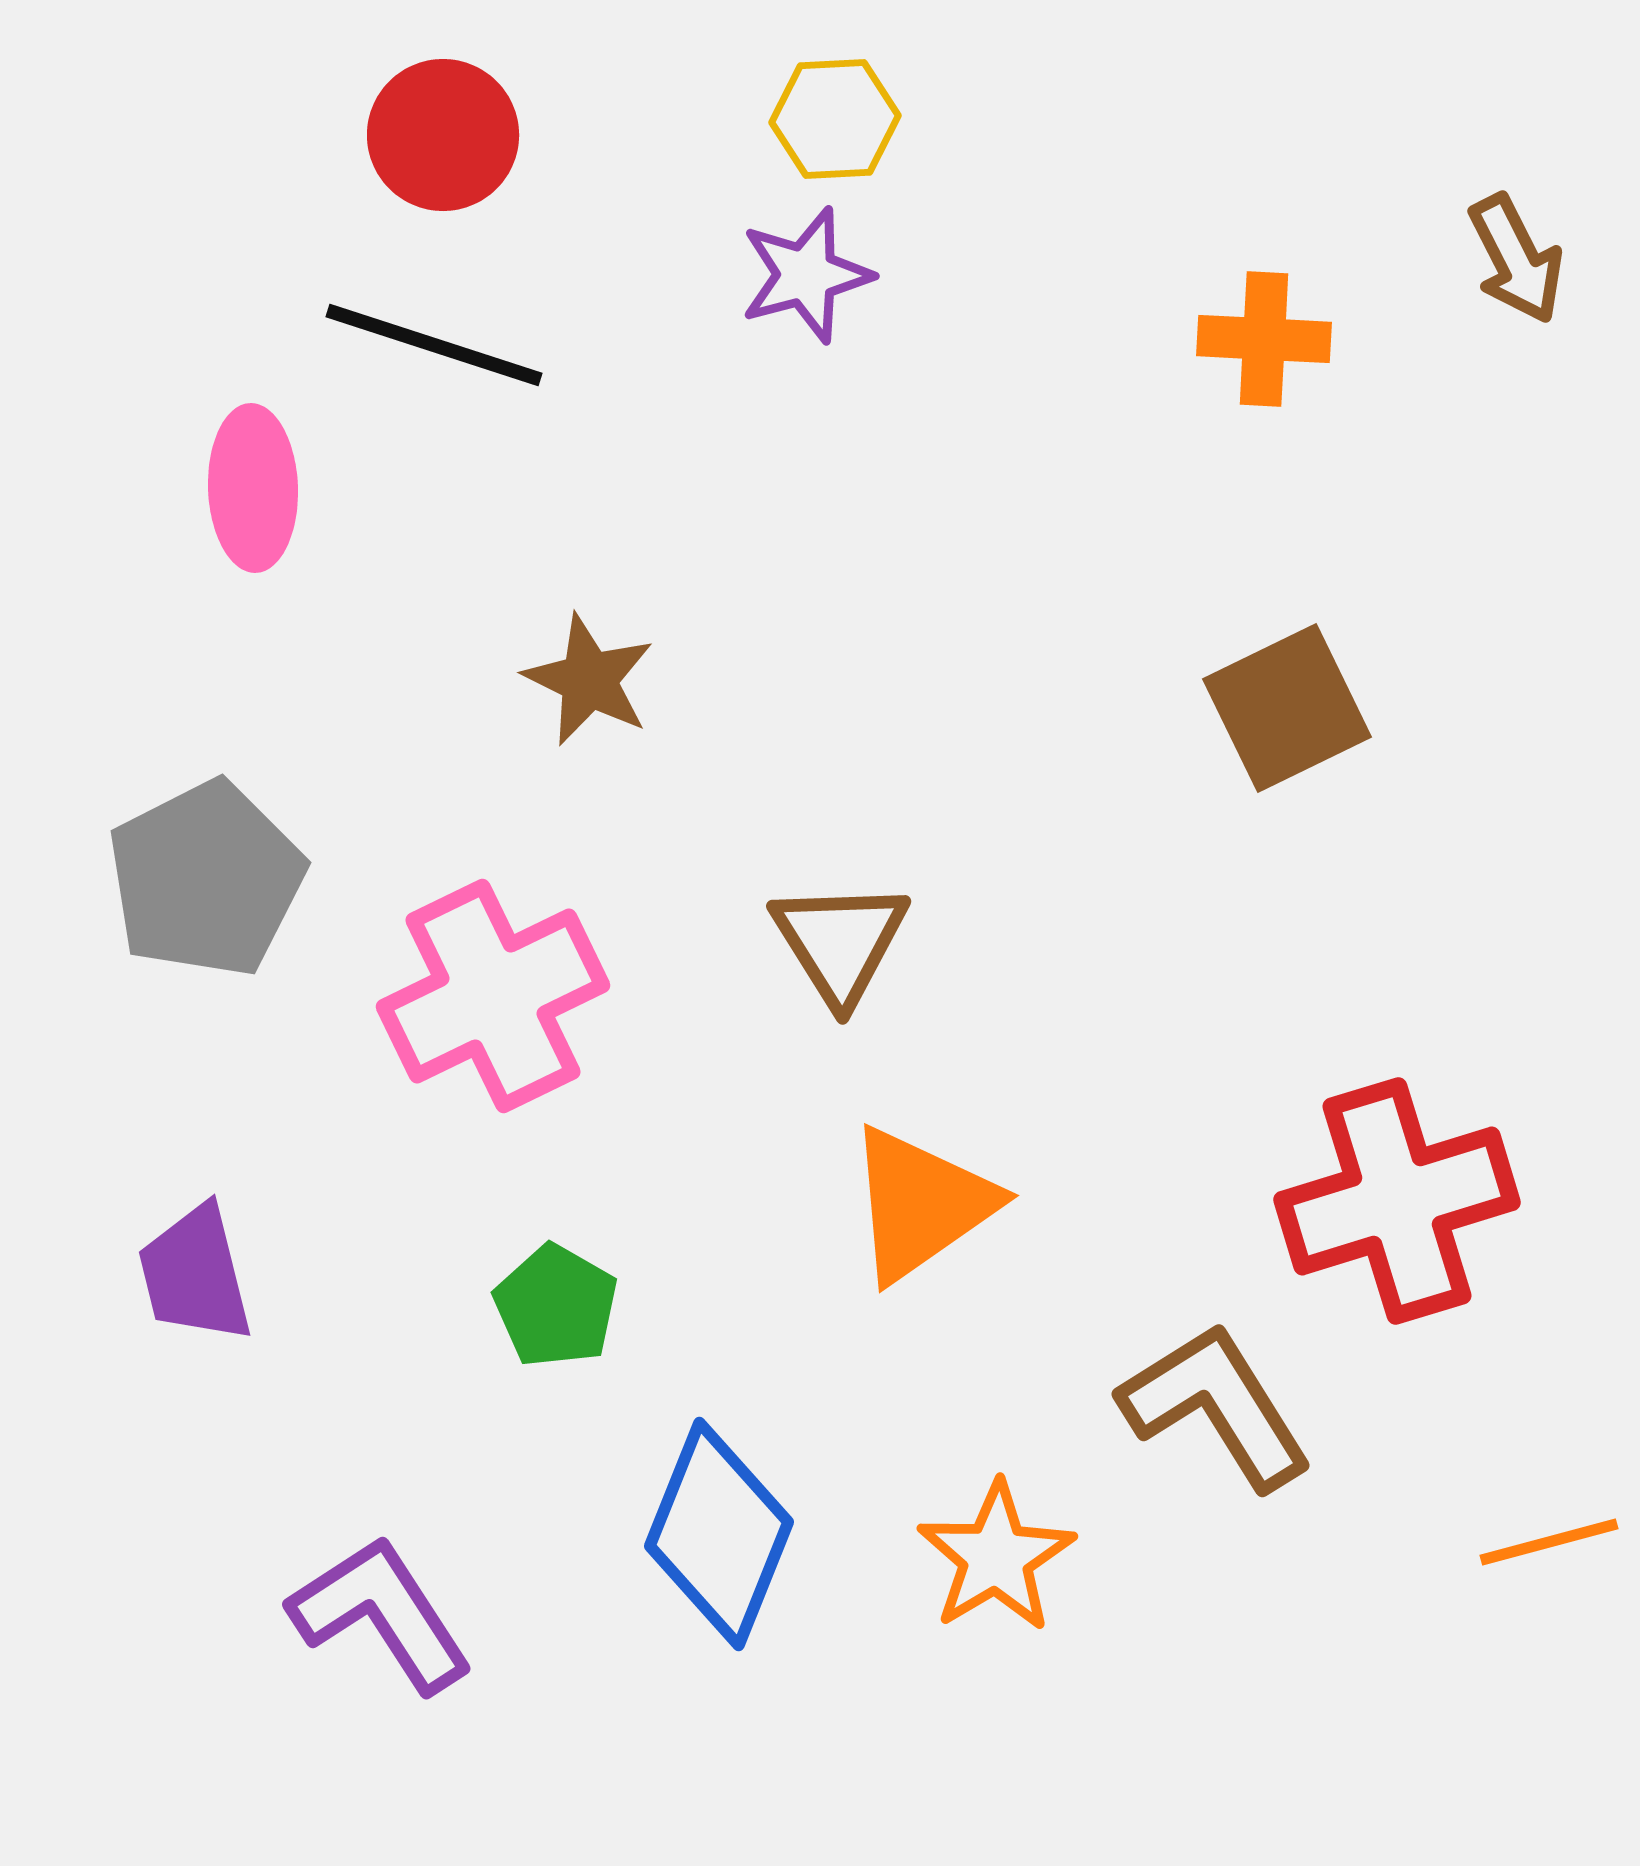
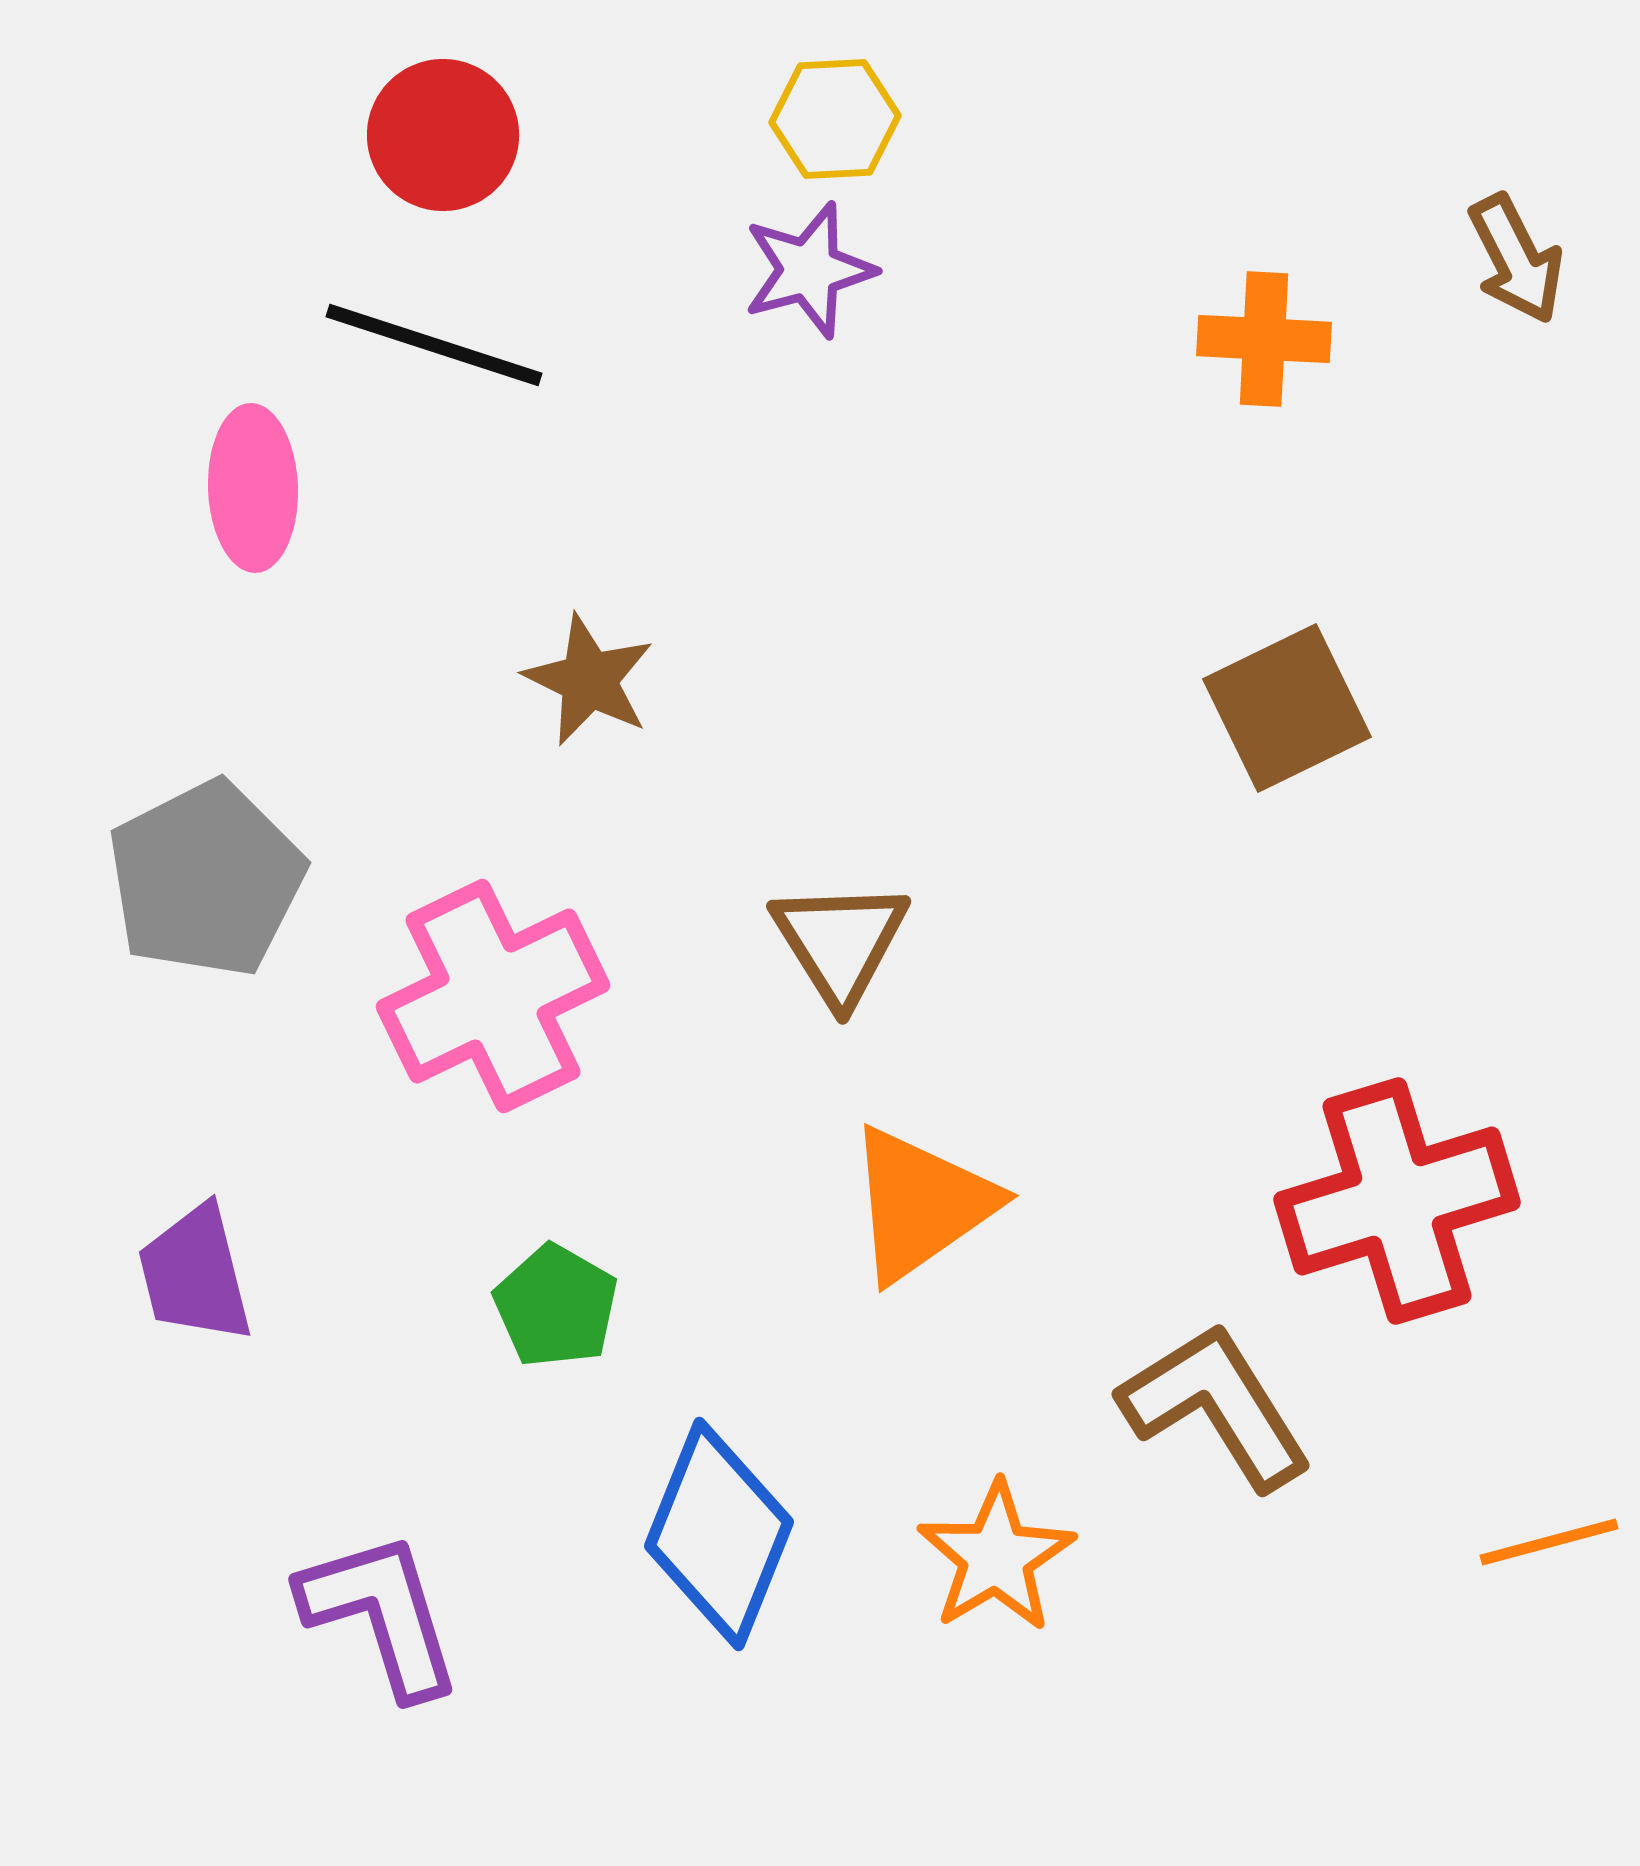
purple star: moved 3 px right, 5 px up
purple L-shape: rotated 16 degrees clockwise
